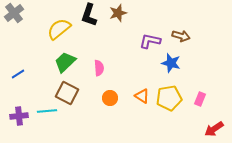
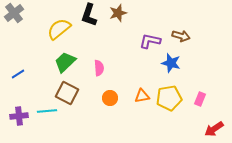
orange triangle: rotated 42 degrees counterclockwise
